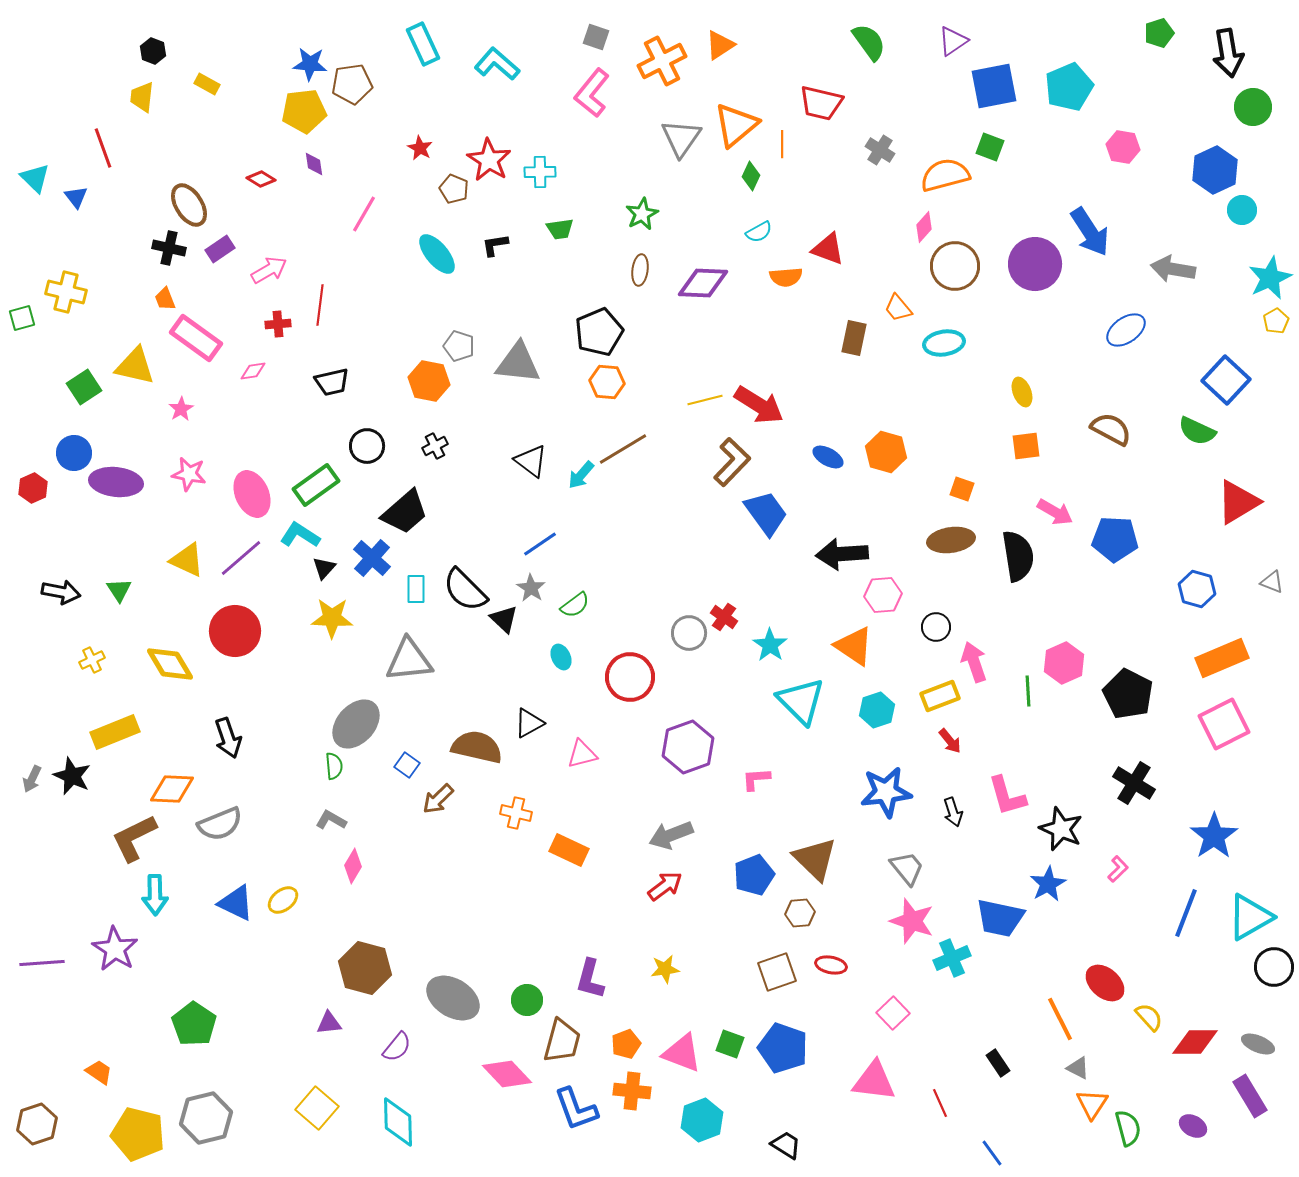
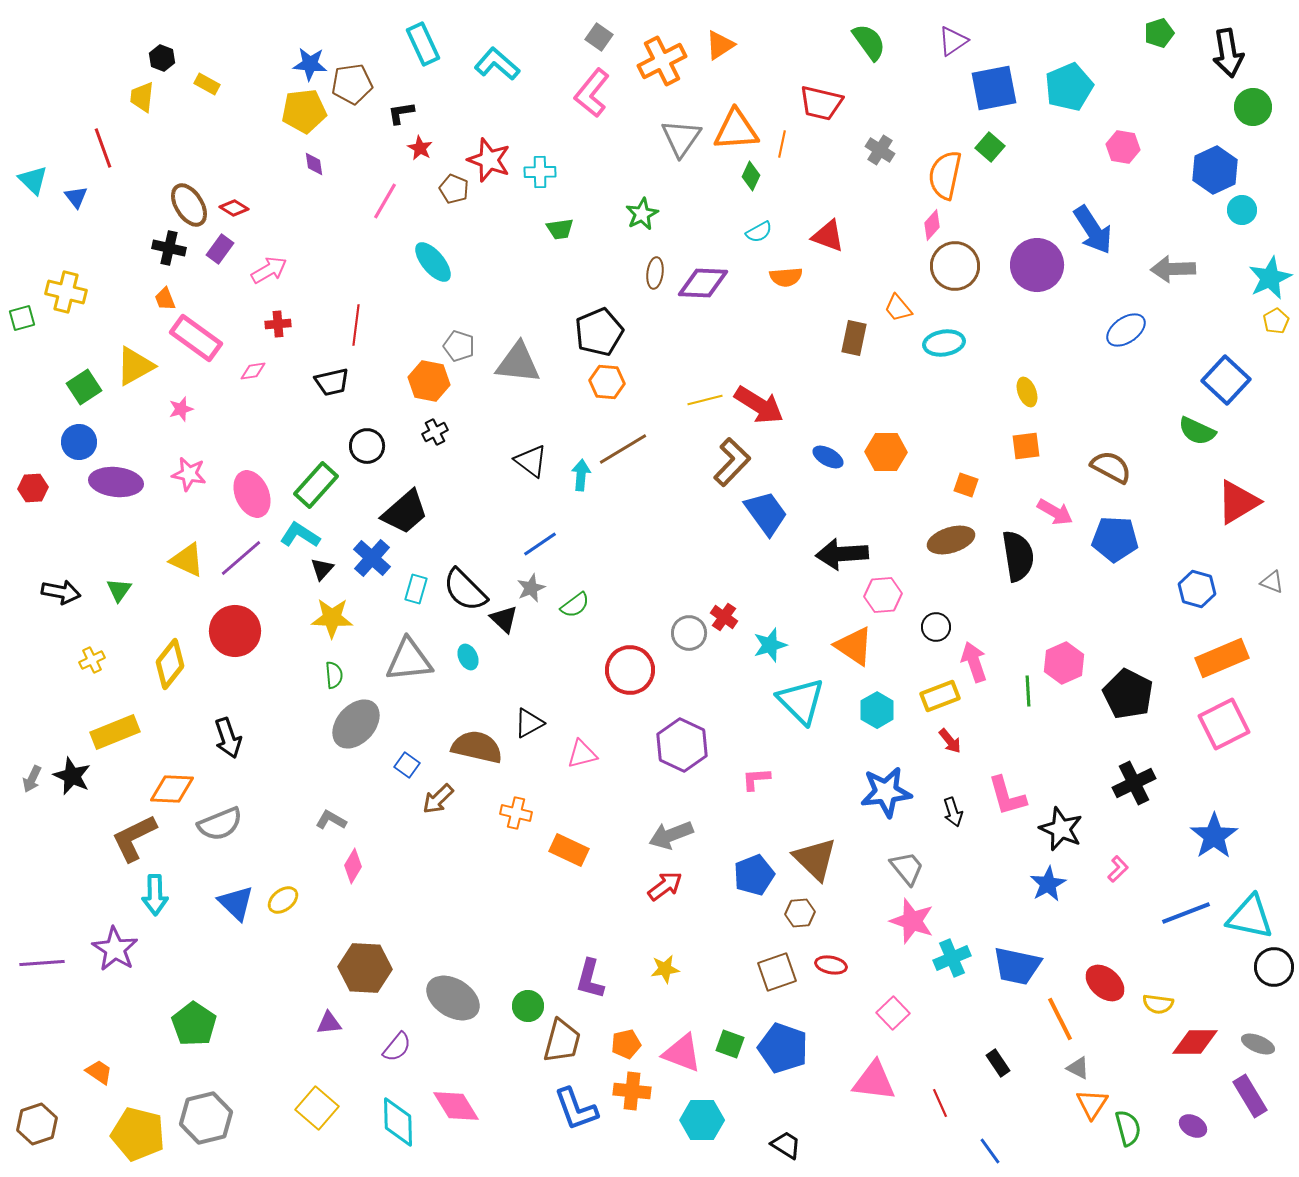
gray square at (596, 37): moved 3 px right; rotated 16 degrees clockwise
black hexagon at (153, 51): moved 9 px right, 7 px down
blue square at (994, 86): moved 2 px down
orange triangle at (736, 125): moved 5 px down; rotated 36 degrees clockwise
orange line at (782, 144): rotated 12 degrees clockwise
green square at (990, 147): rotated 20 degrees clockwise
red star at (489, 160): rotated 12 degrees counterclockwise
orange semicircle at (945, 175): rotated 63 degrees counterclockwise
cyan triangle at (35, 178): moved 2 px left, 2 px down
red diamond at (261, 179): moved 27 px left, 29 px down
pink line at (364, 214): moved 21 px right, 13 px up
pink diamond at (924, 227): moved 8 px right, 2 px up
blue arrow at (1090, 232): moved 3 px right, 2 px up
black L-shape at (495, 245): moved 94 px left, 132 px up
purple rectangle at (220, 249): rotated 20 degrees counterclockwise
red triangle at (828, 249): moved 13 px up
cyan ellipse at (437, 254): moved 4 px left, 8 px down
purple circle at (1035, 264): moved 2 px right, 1 px down
gray arrow at (1173, 269): rotated 12 degrees counterclockwise
brown ellipse at (640, 270): moved 15 px right, 3 px down
red line at (320, 305): moved 36 px right, 20 px down
yellow triangle at (135, 366): rotated 42 degrees counterclockwise
yellow ellipse at (1022, 392): moved 5 px right
pink star at (181, 409): rotated 15 degrees clockwise
brown semicircle at (1111, 429): moved 38 px down
black cross at (435, 446): moved 14 px up
orange hexagon at (886, 452): rotated 15 degrees counterclockwise
blue circle at (74, 453): moved 5 px right, 11 px up
cyan arrow at (581, 475): rotated 144 degrees clockwise
green rectangle at (316, 485): rotated 12 degrees counterclockwise
red hexagon at (33, 488): rotated 20 degrees clockwise
orange square at (962, 489): moved 4 px right, 4 px up
brown ellipse at (951, 540): rotated 9 degrees counterclockwise
black triangle at (324, 568): moved 2 px left, 1 px down
gray star at (531, 588): rotated 16 degrees clockwise
cyan rectangle at (416, 589): rotated 16 degrees clockwise
green triangle at (119, 590): rotated 8 degrees clockwise
cyan star at (770, 645): rotated 20 degrees clockwise
cyan ellipse at (561, 657): moved 93 px left
yellow diamond at (170, 664): rotated 69 degrees clockwise
red circle at (630, 677): moved 7 px up
cyan hexagon at (877, 710): rotated 12 degrees counterclockwise
purple hexagon at (688, 747): moved 6 px left, 2 px up; rotated 15 degrees counterclockwise
green semicircle at (334, 766): moved 91 px up
black cross at (1134, 783): rotated 33 degrees clockwise
blue triangle at (236, 903): rotated 18 degrees clockwise
blue line at (1186, 913): rotated 48 degrees clockwise
cyan triangle at (1250, 917): rotated 42 degrees clockwise
blue trapezoid at (1000, 918): moved 17 px right, 48 px down
brown hexagon at (365, 968): rotated 12 degrees counterclockwise
green circle at (527, 1000): moved 1 px right, 6 px down
yellow semicircle at (1149, 1017): moved 9 px right, 13 px up; rotated 140 degrees clockwise
orange pentagon at (626, 1044): rotated 8 degrees clockwise
pink diamond at (507, 1074): moved 51 px left, 32 px down; rotated 12 degrees clockwise
cyan hexagon at (702, 1120): rotated 21 degrees clockwise
blue line at (992, 1153): moved 2 px left, 2 px up
